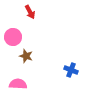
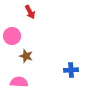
pink circle: moved 1 px left, 1 px up
blue cross: rotated 24 degrees counterclockwise
pink semicircle: moved 1 px right, 2 px up
